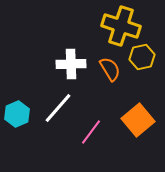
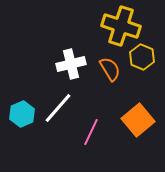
yellow hexagon: rotated 25 degrees counterclockwise
white cross: rotated 12 degrees counterclockwise
cyan hexagon: moved 5 px right
pink line: rotated 12 degrees counterclockwise
